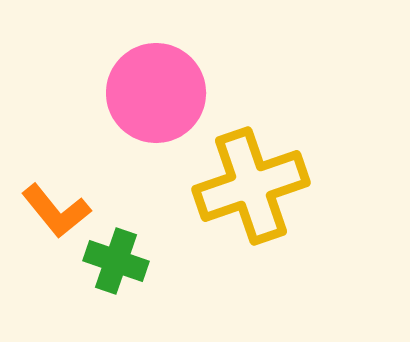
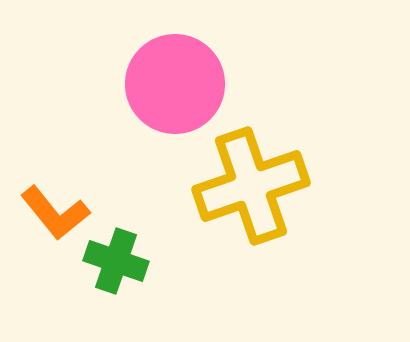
pink circle: moved 19 px right, 9 px up
orange L-shape: moved 1 px left, 2 px down
